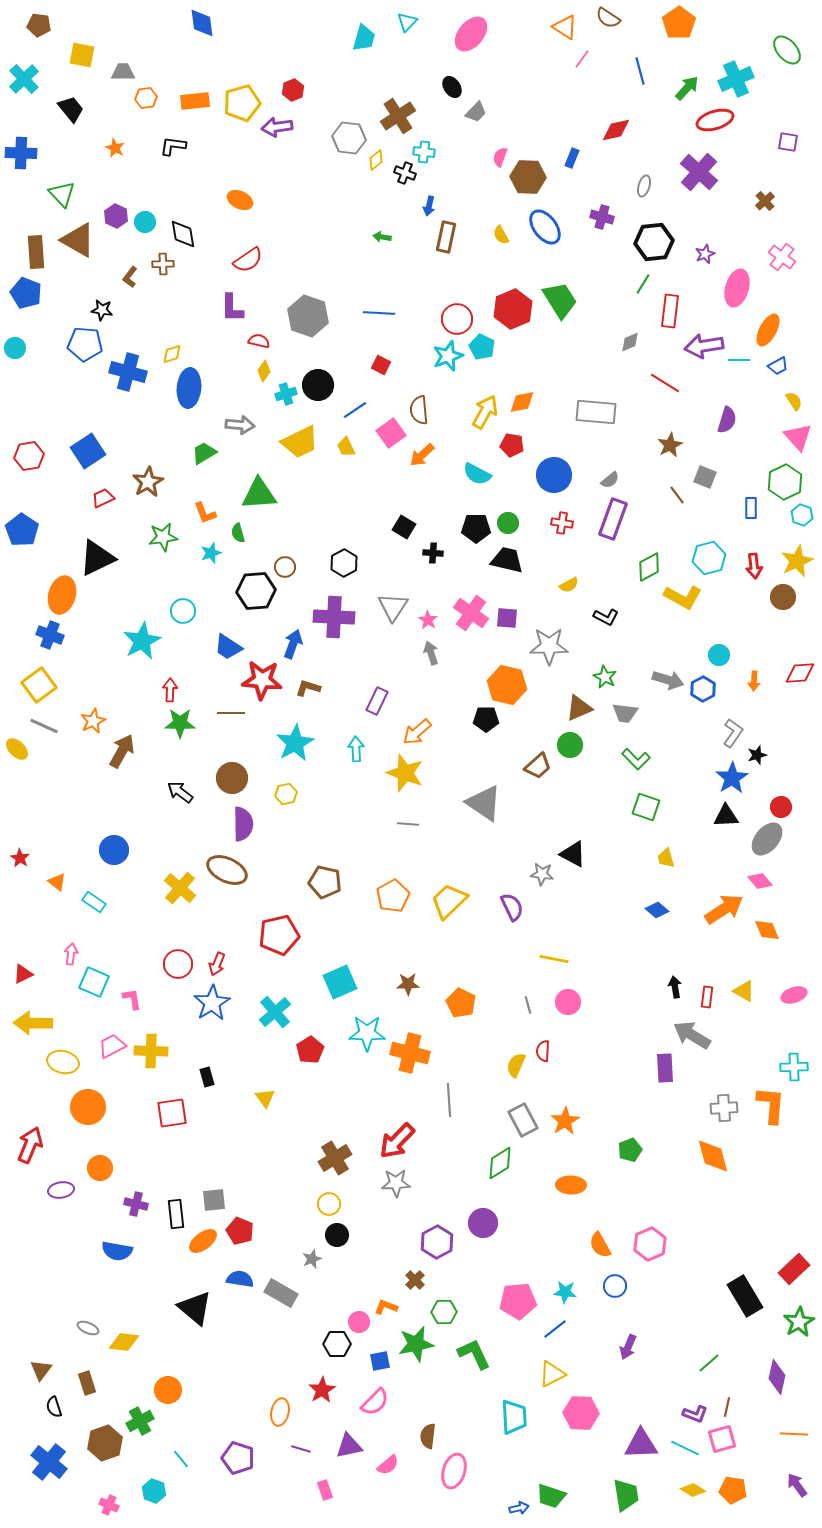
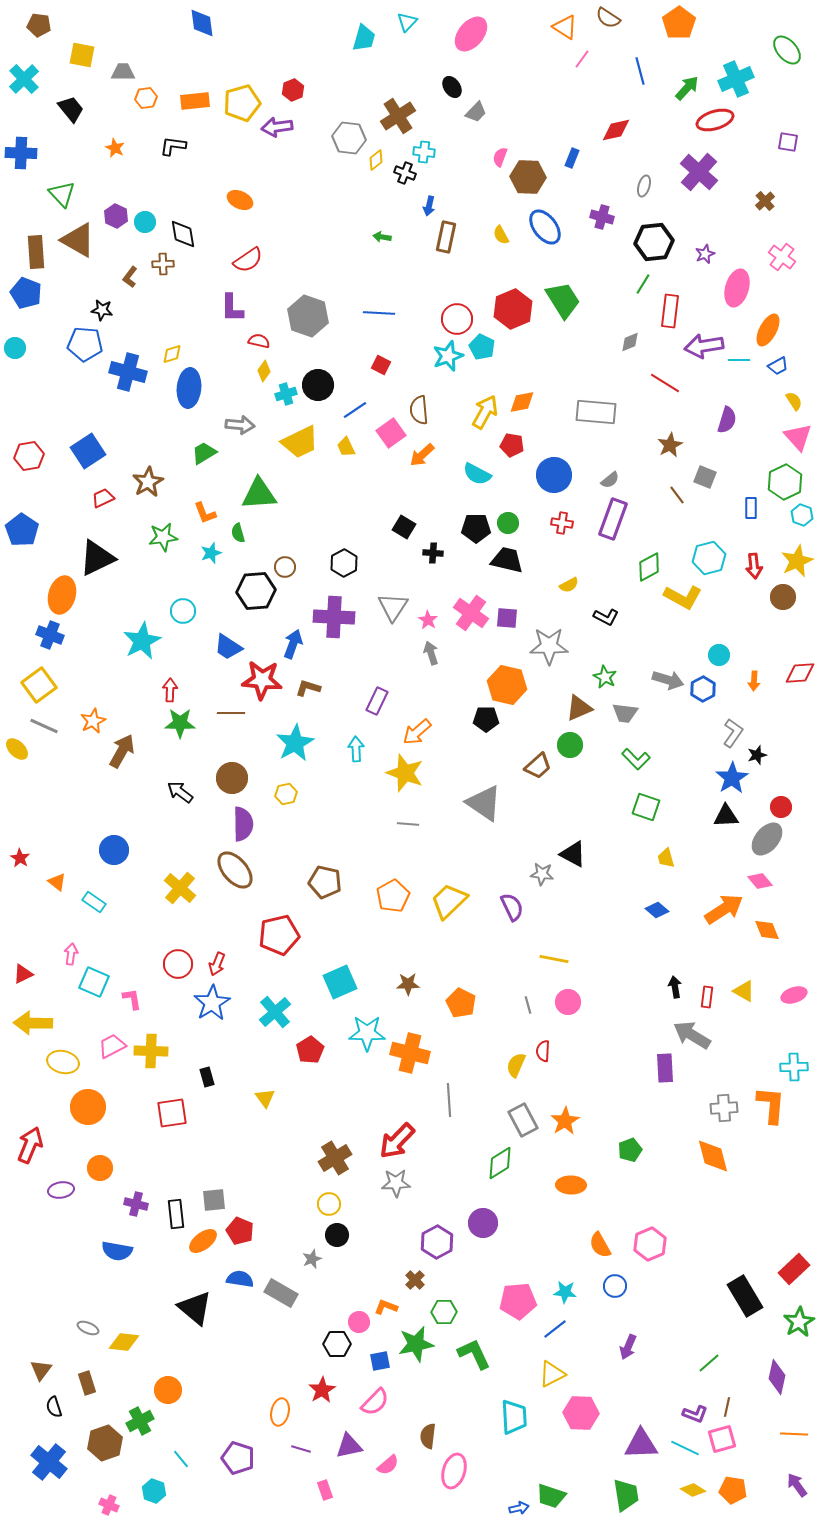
green trapezoid at (560, 300): moved 3 px right
brown ellipse at (227, 870): moved 8 px right; rotated 24 degrees clockwise
